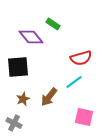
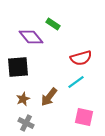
cyan line: moved 2 px right
gray cross: moved 12 px right
